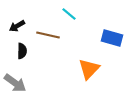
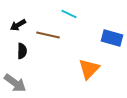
cyan line: rotated 14 degrees counterclockwise
black arrow: moved 1 px right, 1 px up
